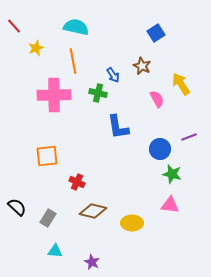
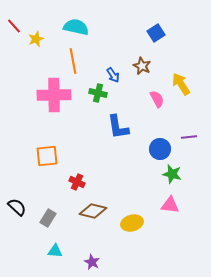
yellow star: moved 9 px up
purple line: rotated 14 degrees clockwise
yellow ellipse: rotated 15 degrees counterclockwise
